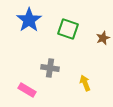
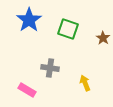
brown star: rotated 16 degrees counterclockwise
